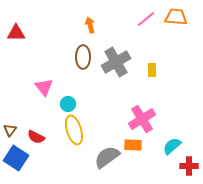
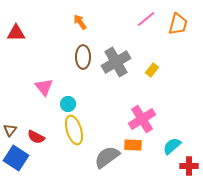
orange trapezoid: moved 2 px right, 7 px down; rotated 100 degrees clockwise
orange arrow: moved 10 px left, 3 px up; rotated 21 degrees counterclockwise
yellow rectangle: rotated 40 degrees clockwise
